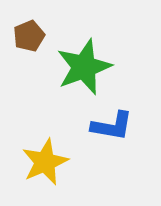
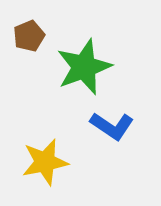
blue L-shape: rotated 24 degrees clockwise
yellow star: rotated 12 degrees clockwise
